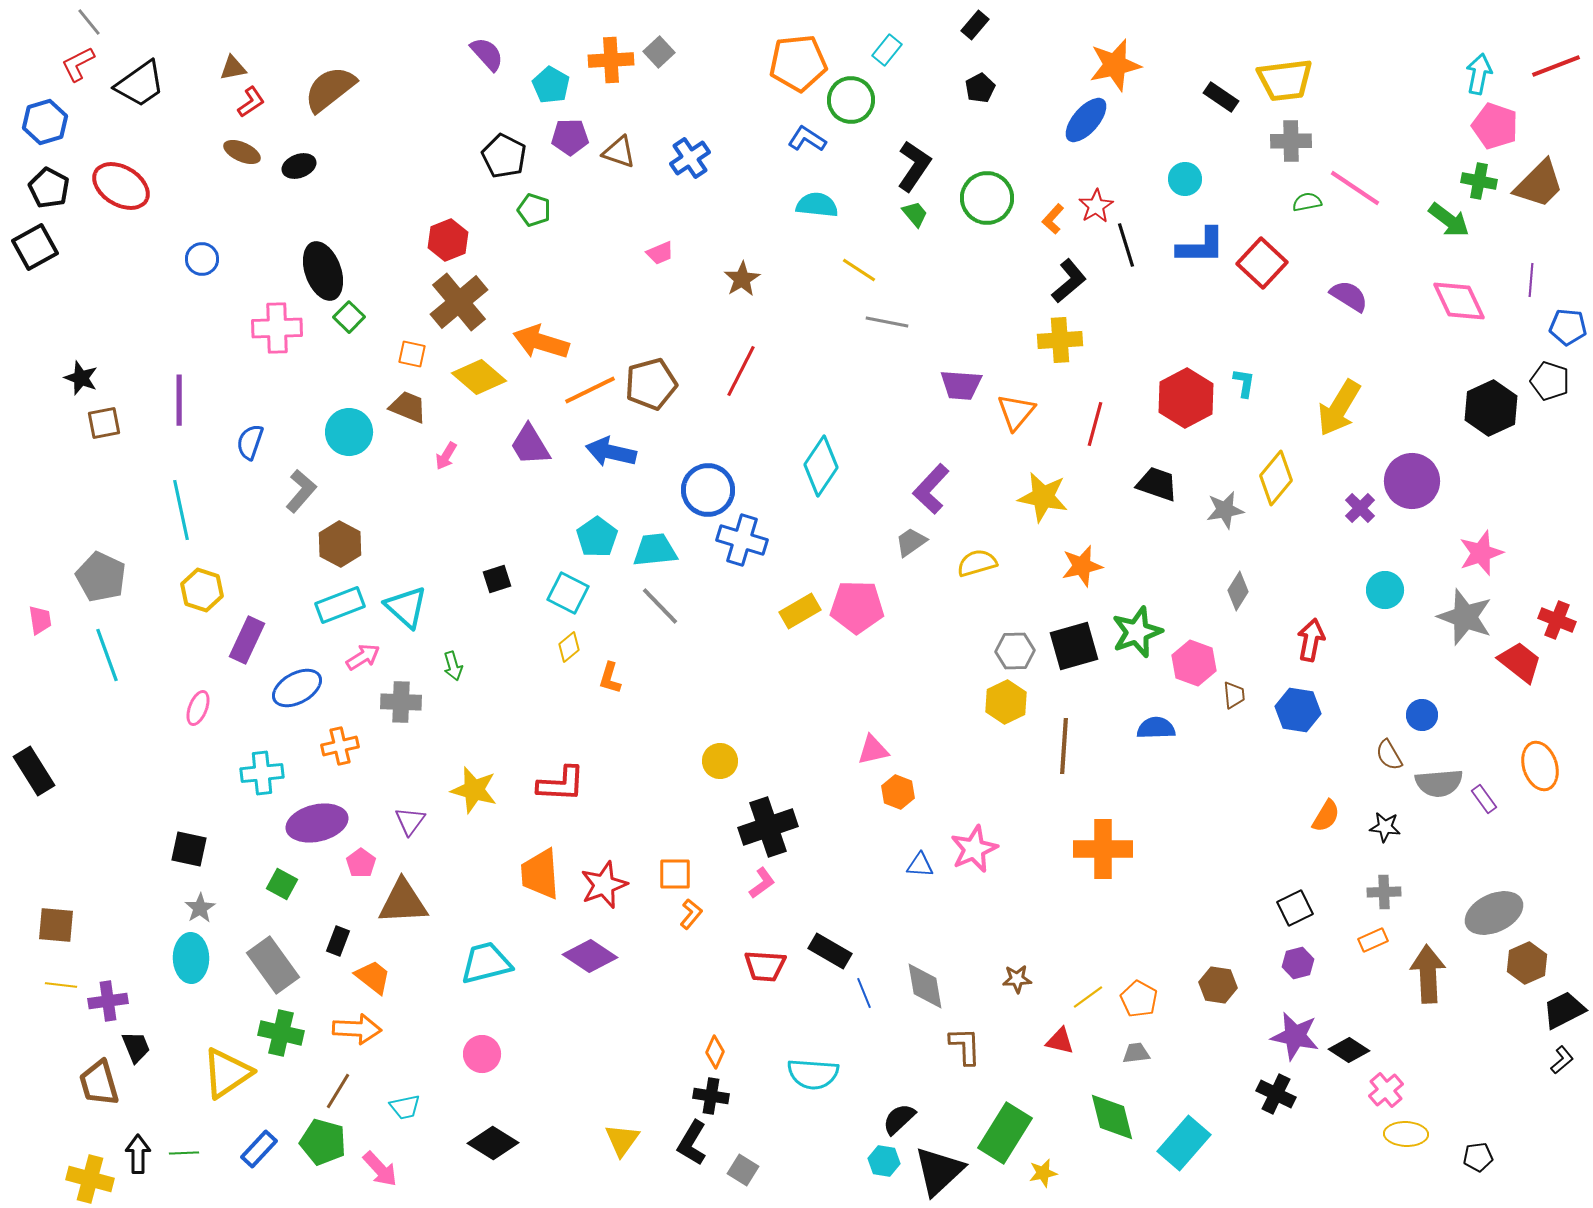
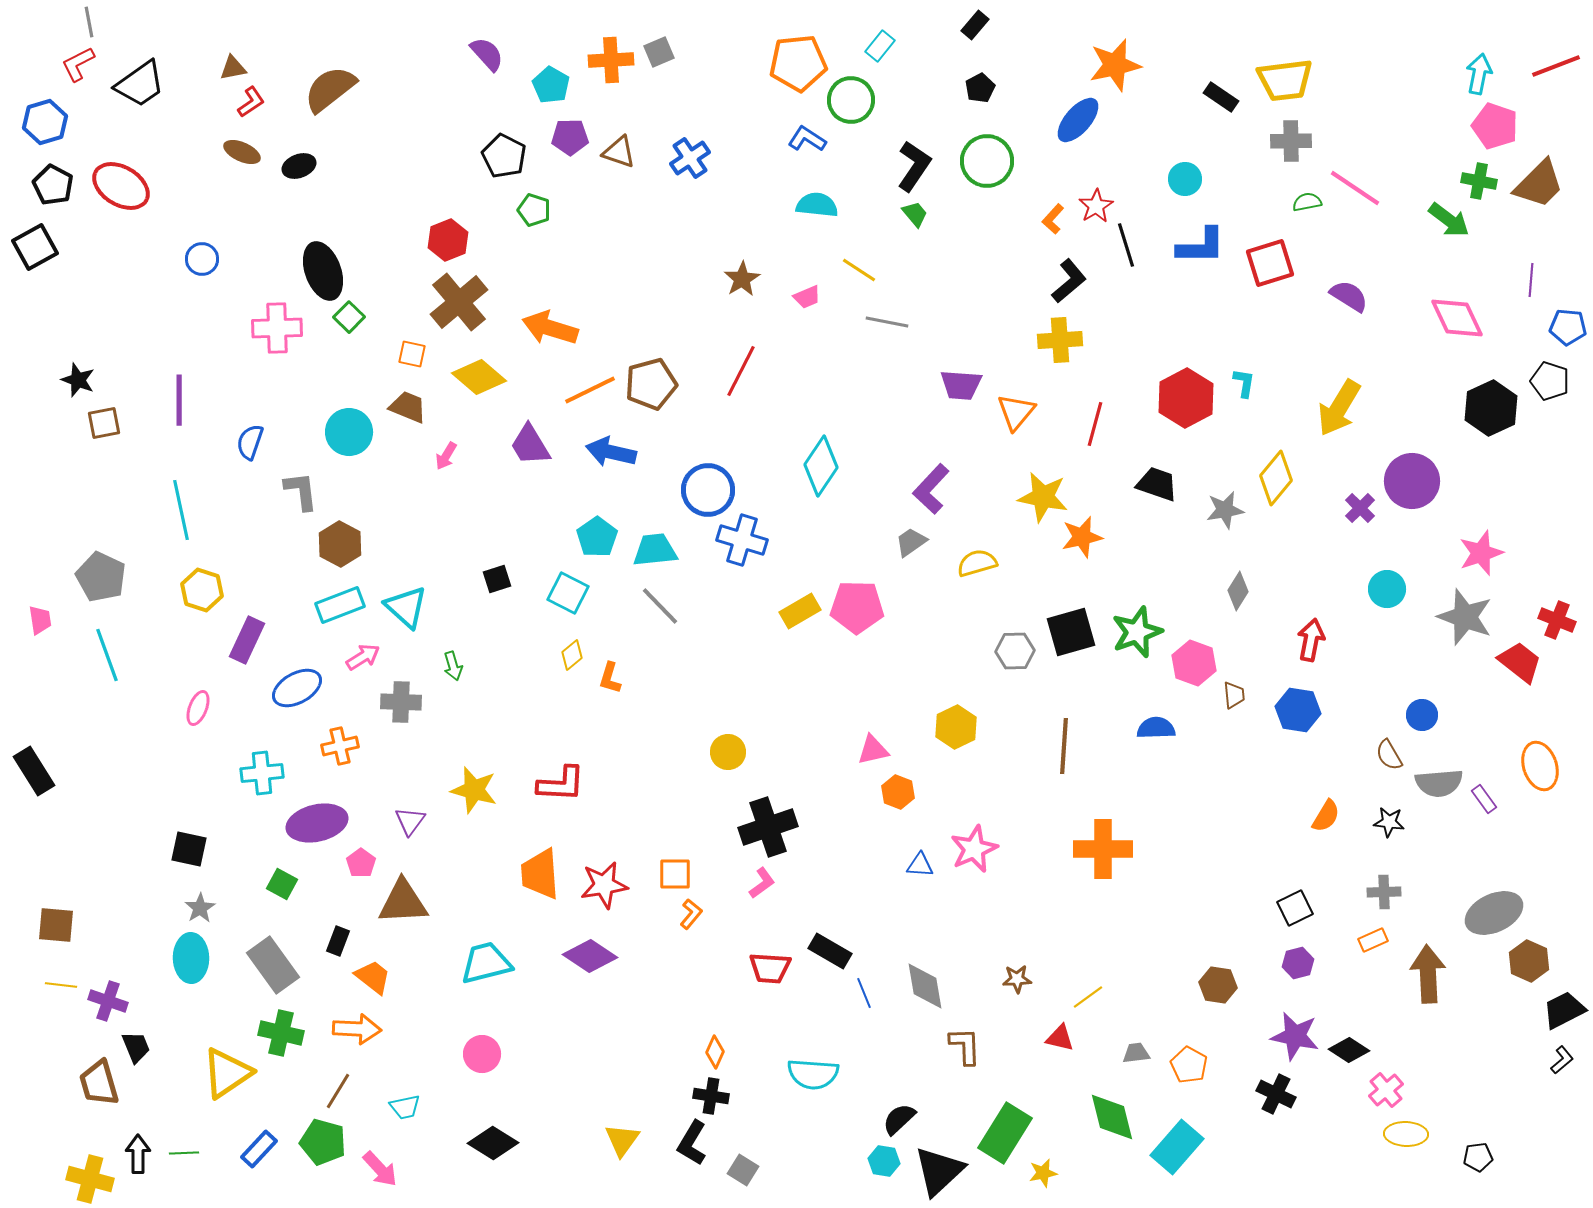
gray line at (89, 22): rotated 28 degrees clockwise
cyan rectangle at (887, 50): moved 7 px left, 4 px up
gray square at (659, 52): rotated 20 degrees clockwise
blue ellipse at (1086, 120): moved 8 px left
black pentagon at (49, 188): moved 4 px right, 3 px up
green circle at (987, 198): moved 37 px up
pink trapezoid at (660, 253): moved 147 px right, 44 px down
red square at (1262, 263): moved 8 px right; rotated 30 degrees clockwise
pink diamond at (1459, 301): moved 2 px left, 17 px down
orange arrow at (541, 342): moved 9 px right, 14 px up
black star at (81, 378): moved 3 px left, 2 px down
gray L-shape at (301, 491): rotated 48 degrees counterclockwise
orange star at (1082, 566): moved 29 px up
cyan circle at (1385, 590): moved 2 px right, 1 px up
black square at (1074, 646): moved 3 px left, 14 px up
yellow diamond at (569, 647): moved 3 px right, 8 px down
yellow hexagon at (1006, 702): moved 50 px left, 25 px down
yellow circle at (720, 761): moved 8 px right, 9 px up
black star at (1385, 827): moved 4 px right, 5 px up
red star at (604, 885): rotated 12 degrees clockwise
brown hexagon at (1527, 963): moved 2 px right, 2 px up; rotated 12 degrees counterclockwise
red trapezoid at (765, 966): moved 5 px right, 2 px down
orange pentagon at (1139, 999): moved 50 px right, 66 px down
purple cross at (108, 1001): rotated 27 degrees clockwise
red triangle at (1060, 1041): moved 3 px up
cyan rectangle at (1184, 1143): moved 7 px left, 4 px down
